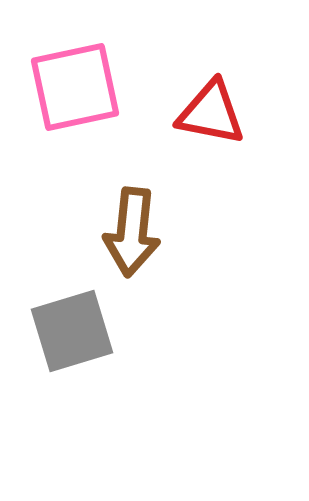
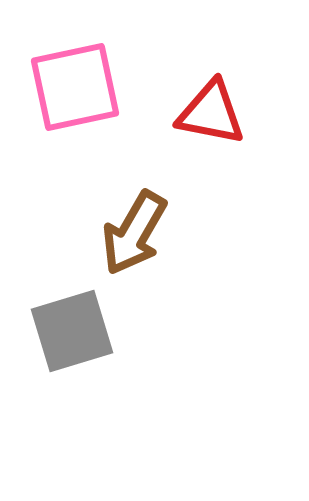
brown arrow: moved 2 px right, 1 px down; rotated 24 degrees clockwise
